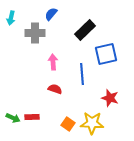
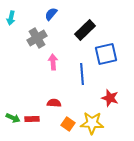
gray cross: moved 2 px right, 5 px down; rotated 30 degrees counterclockwise
red semicircle: moved 1 px left, 14 px down; rotated 16 degrees counterclockwise
red rectangle: moved 2 px down
